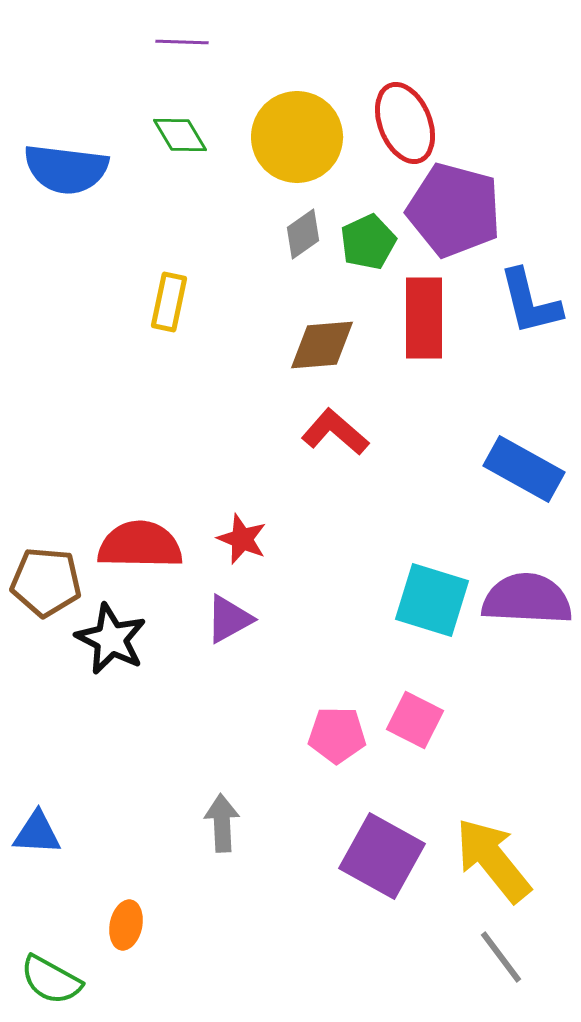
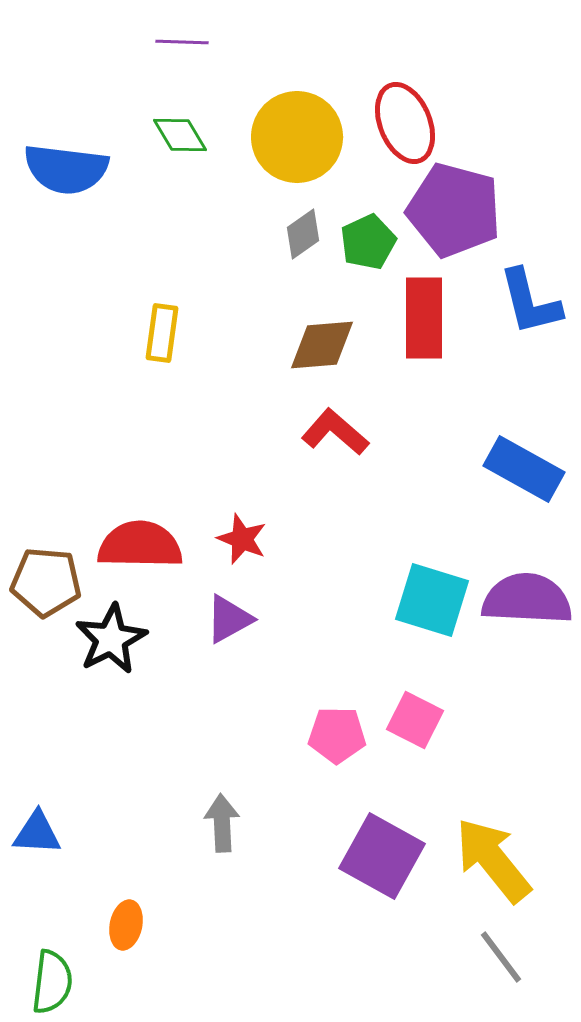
yellow rectangle: moved 7 px left, 31 px down; rotated 4 degrees counterclockwise
black star: rotated 18 degrees clockwise
green semicircle: moved 1 px right, 2 px down; rotated 112 degrees counterclockwise
